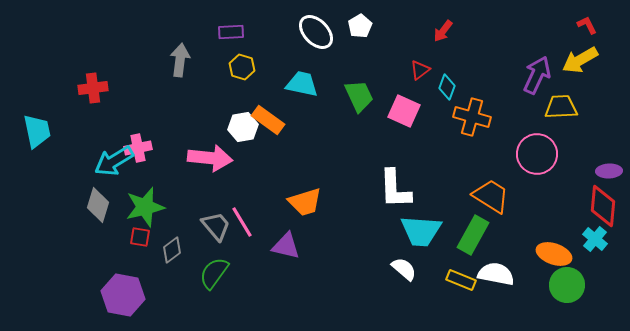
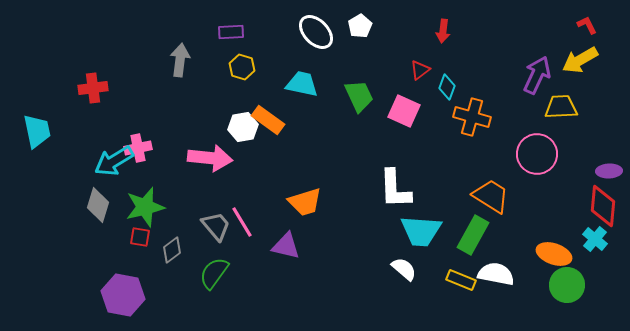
red arrow at (443, 31): rotated 30 degrees counterclockwise
